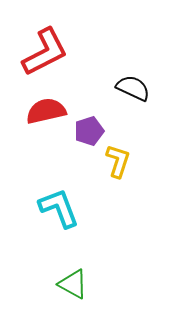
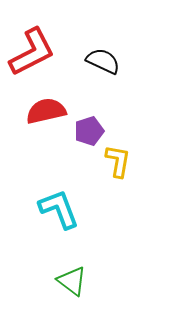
red L-shape: moved 13 px left
black semicircle: moved 30 px left, 27 px up
yellow L-shape: rotated 8 degrees counterclockwise
cyan L-shape: moved 1 px down
green triangle: moved 1 px left, 3 px up; rotated 8 degrees clockwise
